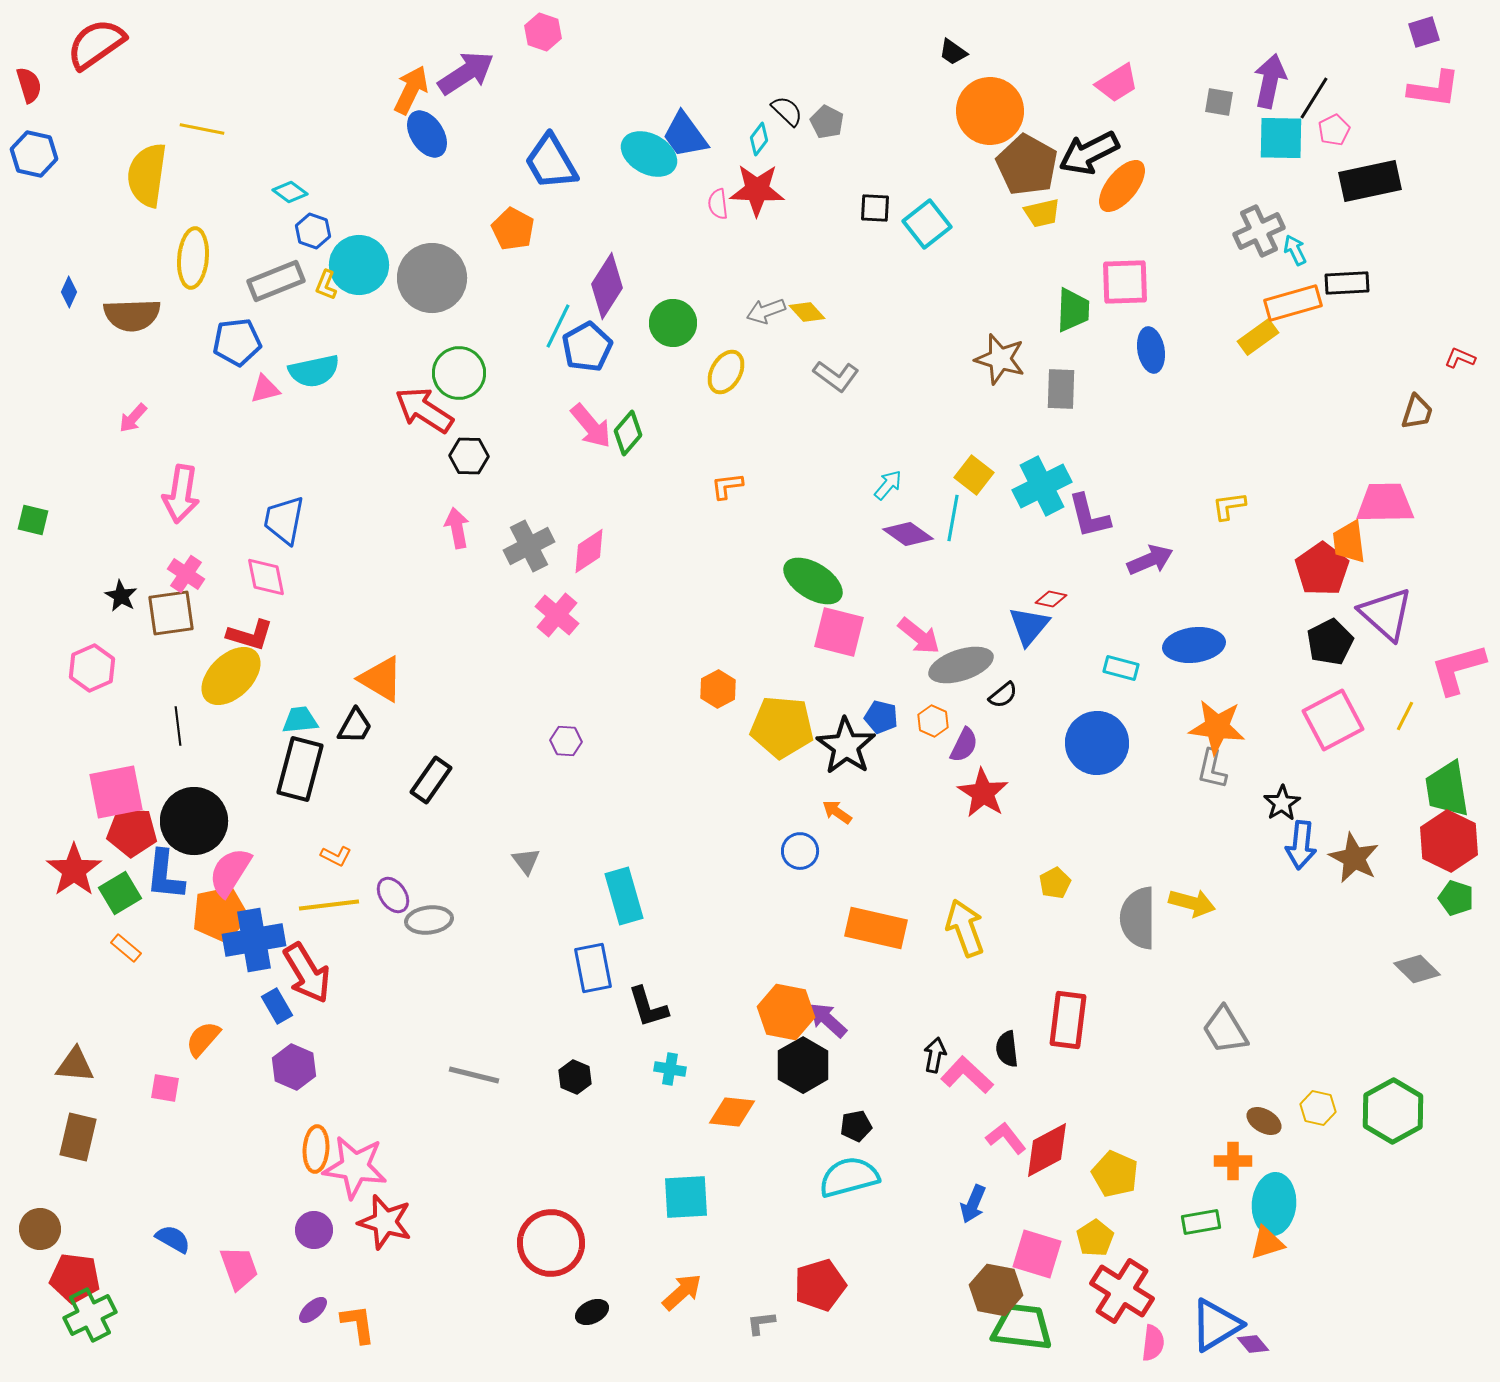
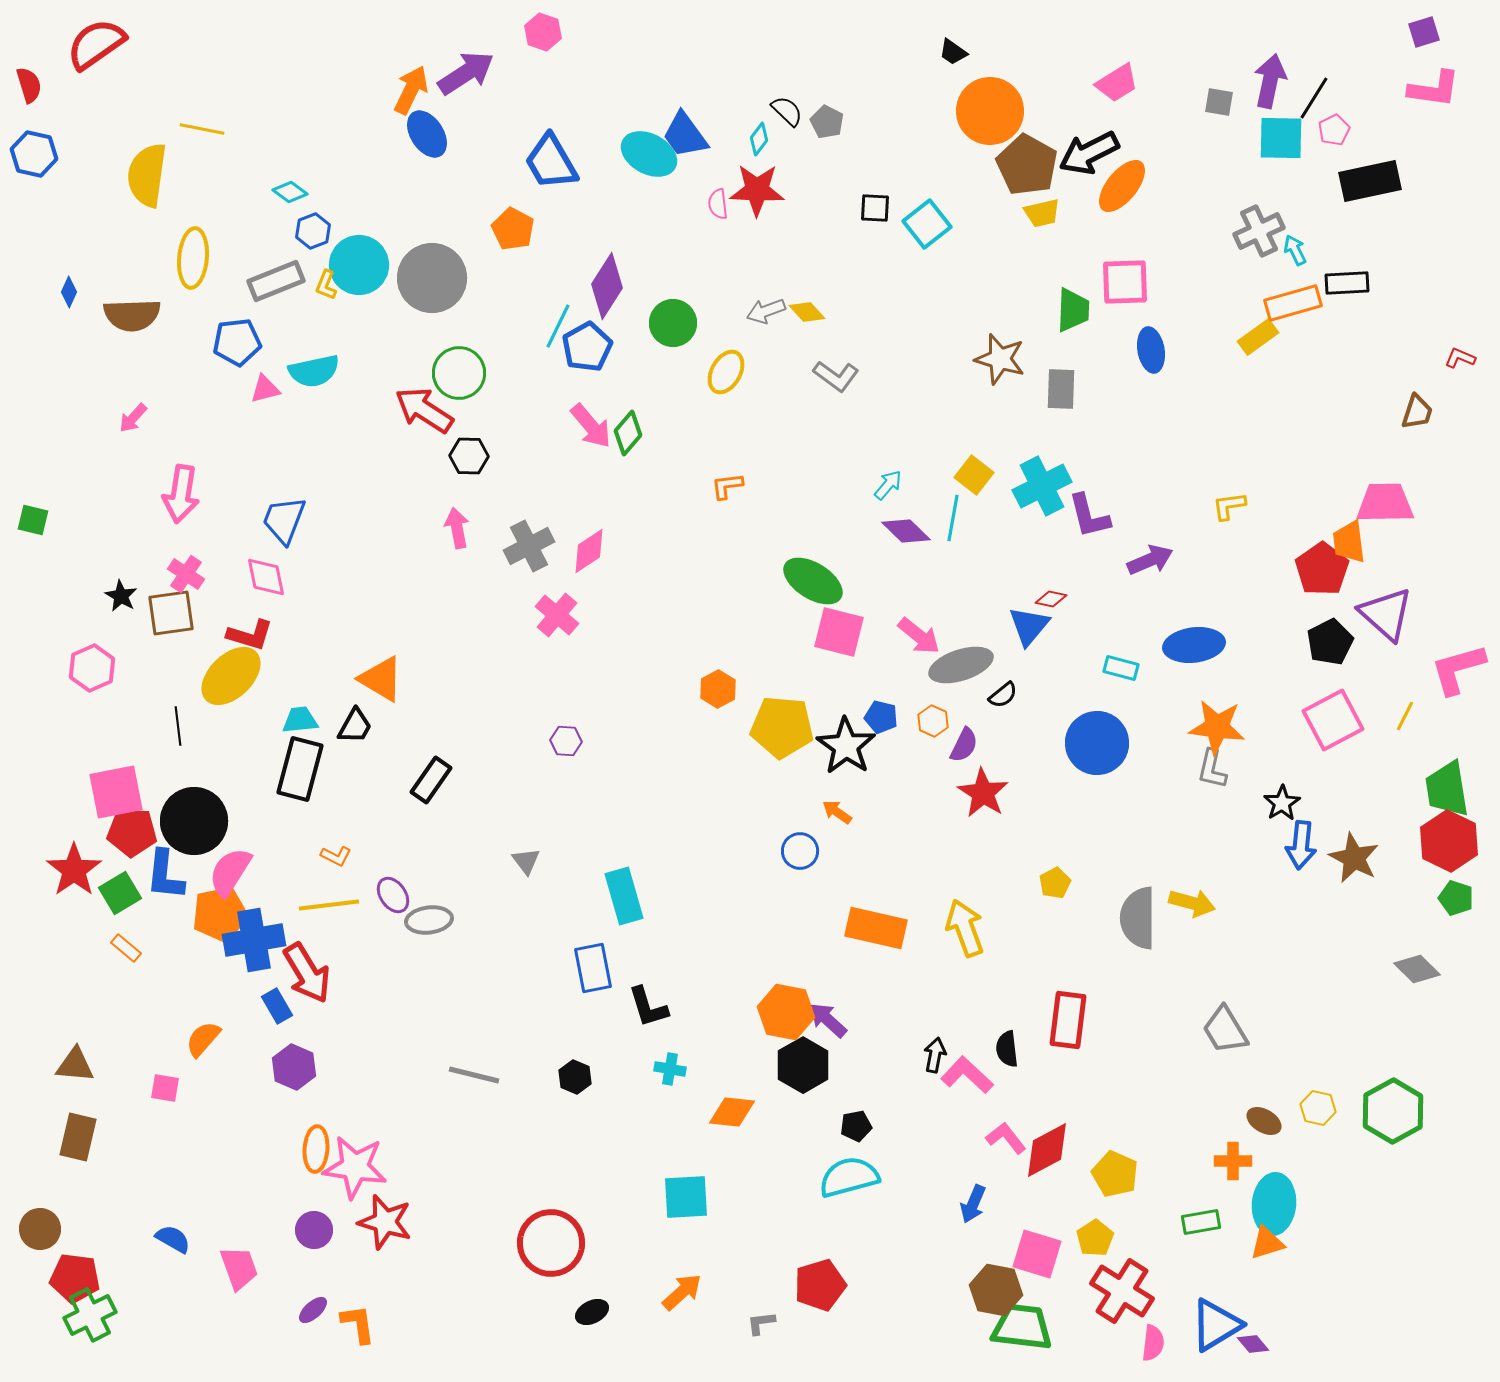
blue hexagon at (313, 231): rotated 20 degrees clockwise
blue trapezoid at (284, 520): rotated 10 degrees clockwise
purple diamond at (908, 534): moved 2 px left, 3 px up; rotated 9 degrees clockwise
